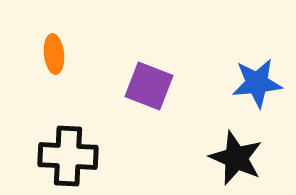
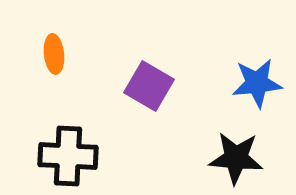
purple square: rotated 9 degrees clockwise
black star: rotated 18 degrees counterclockwise
